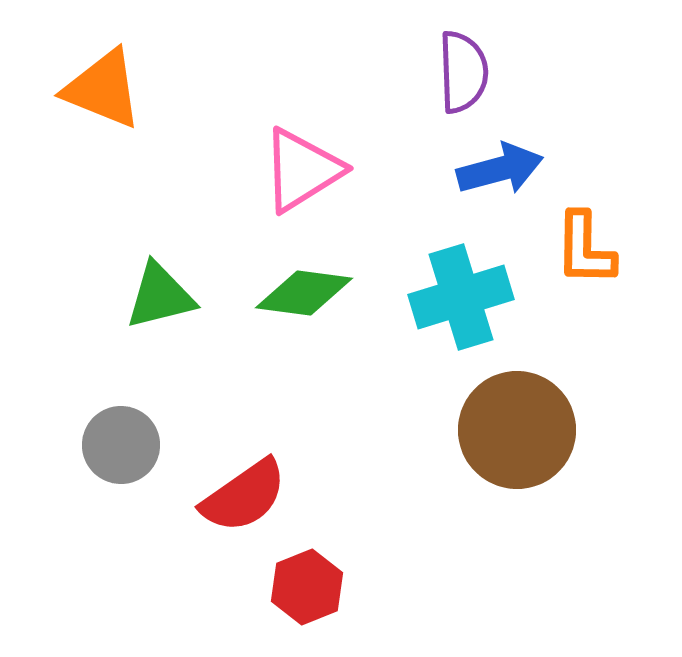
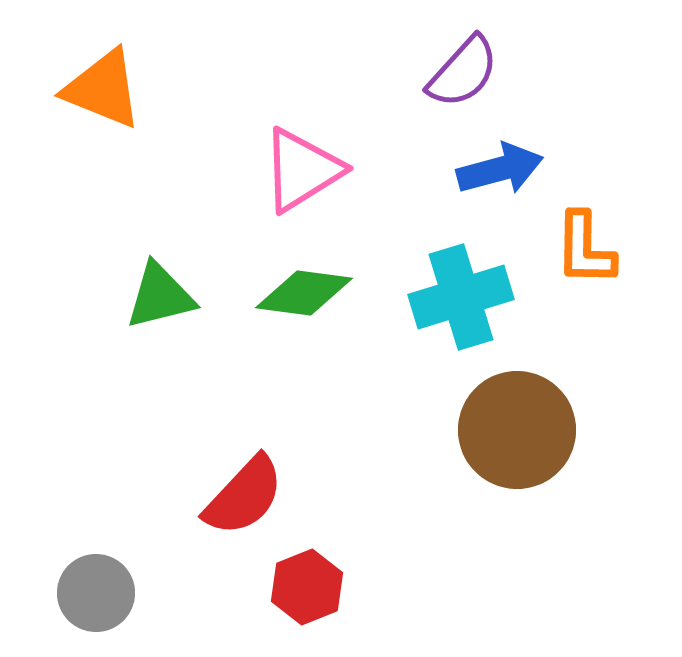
purple semicircle: rotated 44 degrees clockwise
gray circle: moved 25 px left, 148 px down
red semicircle: rotated 12 degrees counterclockwise
